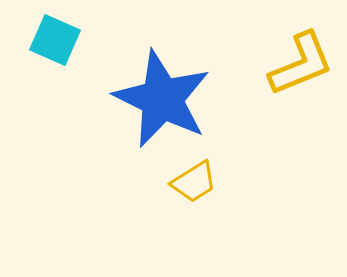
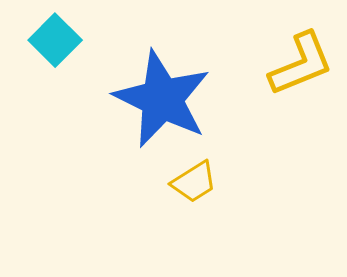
cyan square: rotated 21 degrees clockwise
